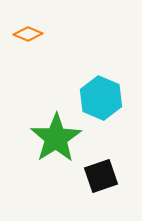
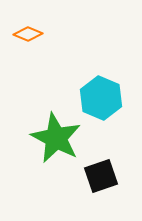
green star: rotated 12 degrees counterclockwise
